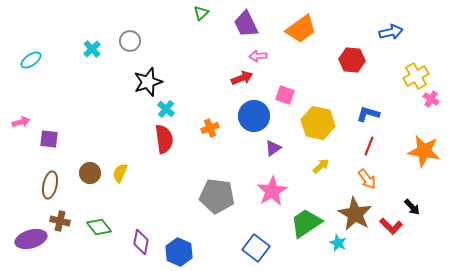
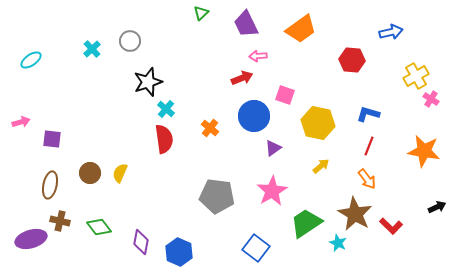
orange cross at (210, 128): rotated 30 degrees counterclockwise
purple square at (49, 139): moved 3 px right
black arrow at (412, 207): moved 25 px right; rotated 72 degrees counterclockwise
